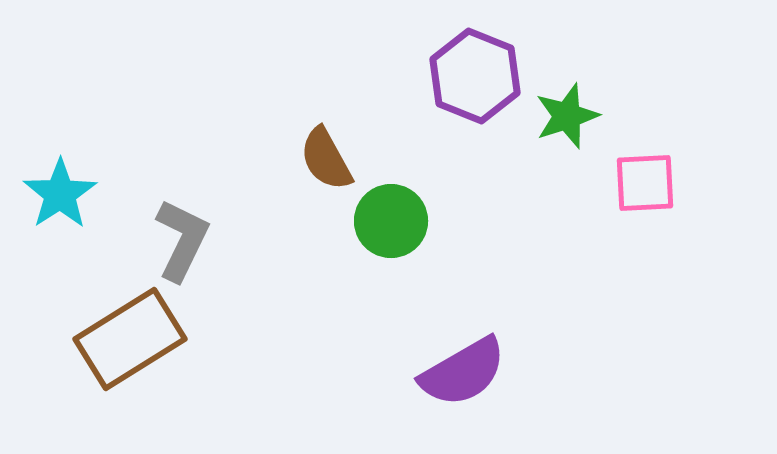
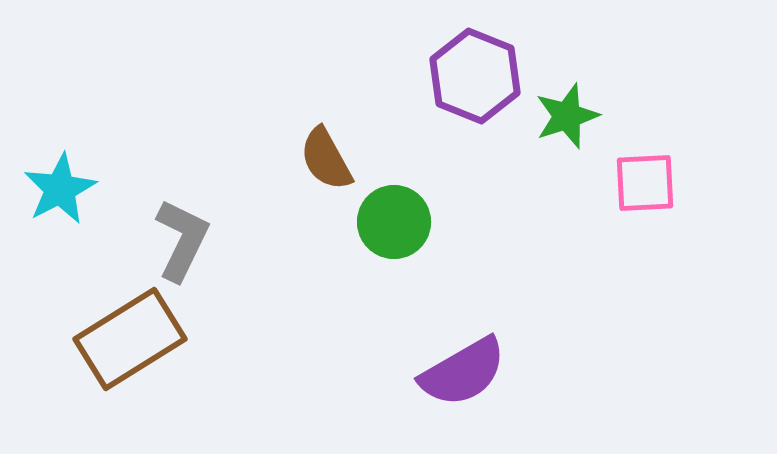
cyan star: moved 5 px up; rotated 6 degrees clockwise
green circle: moved 3 px right, 1 px down
